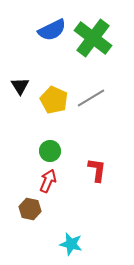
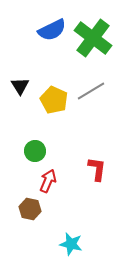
gray line: moved 7 px up
green circle: moved 15 px left
red L-shape: moved 1 px up
